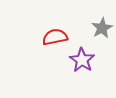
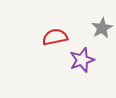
purple star: rotated 20 degrees clockwise
